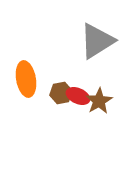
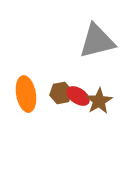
gray triangle: rotated 18 degrees clockwise
orange ellipse: moved 15 px down
red ellipse: rotated 10 degrees clockwise
